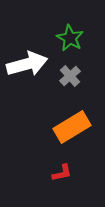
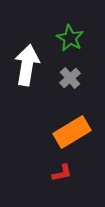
white arrow: moved 1 px down; rotated 66 degrees counterclockwise
gray cross: moved 2 px down
orange rectangle: moved 5 px down
